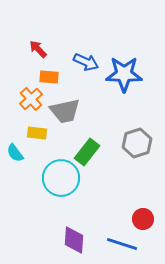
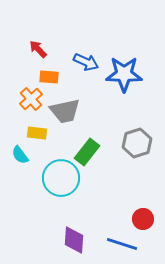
cyan semicircle: moved 5 px right, 2 px down
